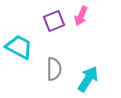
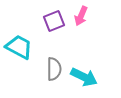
cyan arrow: moved 4 px left, 2 px up; rotated 84 degrees clockwise
